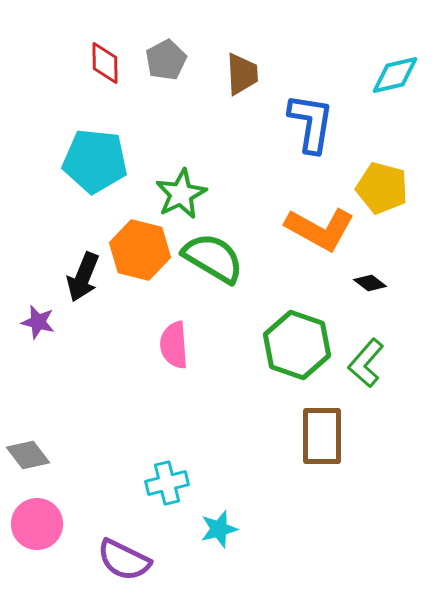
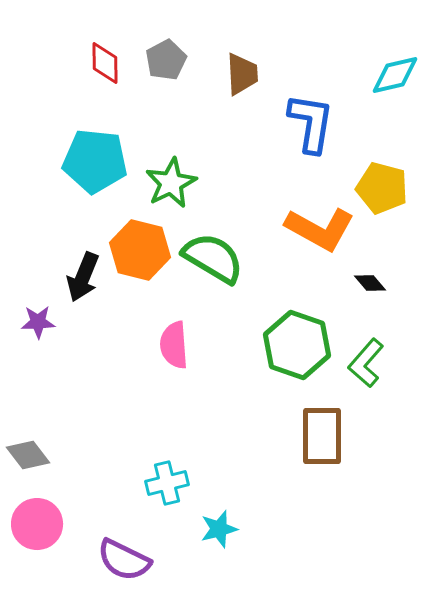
green star: moved 10 px left, 11 px up
black diamond: rotated 12 degrees clockwise
purple star: rotated 16 degrees counterclockwise
